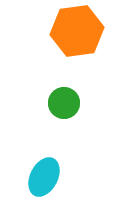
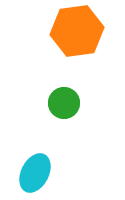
cyan ellipse: moved 9 px left, 4 px up
